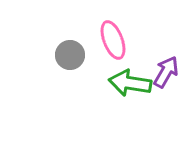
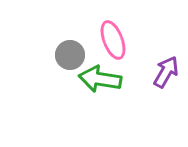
green arrow: moved 30 px left, 4 px up
